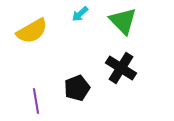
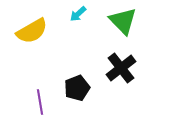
cyan arrow: moved 2 px left
black cross: rotated 20 degrees clockwise
purple line: moved 4 px right, 1 px down
